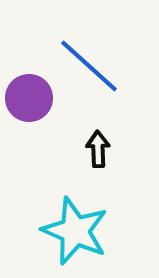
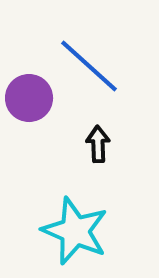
black arrow: moved 5 px up
